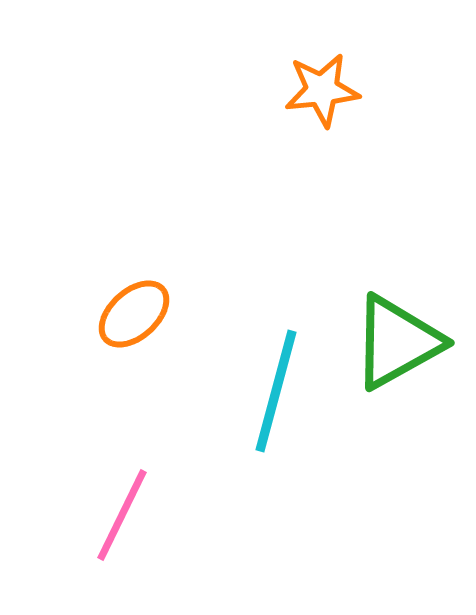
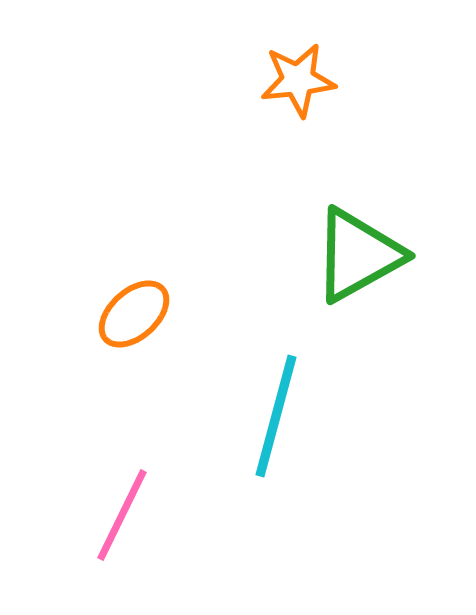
orange star: moved 24 px left, 10 px up
green triangle: moved 39 px left, 87 px up
cyan line: moved 25 px down
